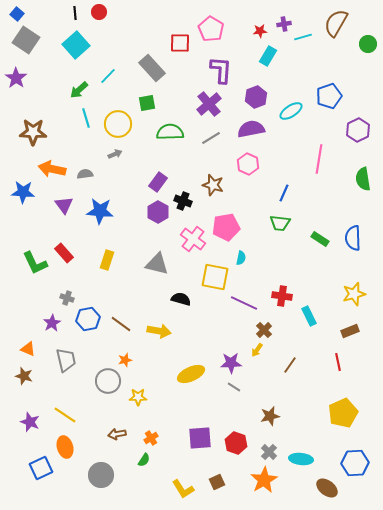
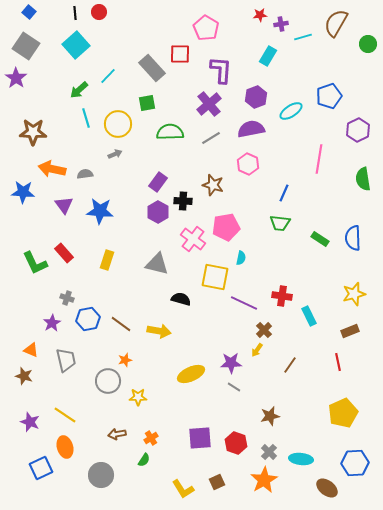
blue square at (17, 14): moved 12 px right, 2 px up
purple cross at (284, 24): moved 3 px left
pink pentagon at (211, 29): moved 5 px left, 1 px up
red star at (260, 31): moved 16 px up
gray square at (26, 40): moved 6 px down
red square at (180, 43): moved 11 px down
black cross at (183, 201): rotated 18 degrees counterclockwise
orange triangle at (28, 349): moved 3 px right, 1 px down
